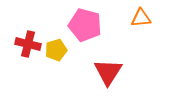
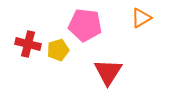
orange triangle: rotated 25 degrees counterclockwise
pink pentagon: rotated 8 degrees counterclockwise
yellow pentagon: moved 2 px right
